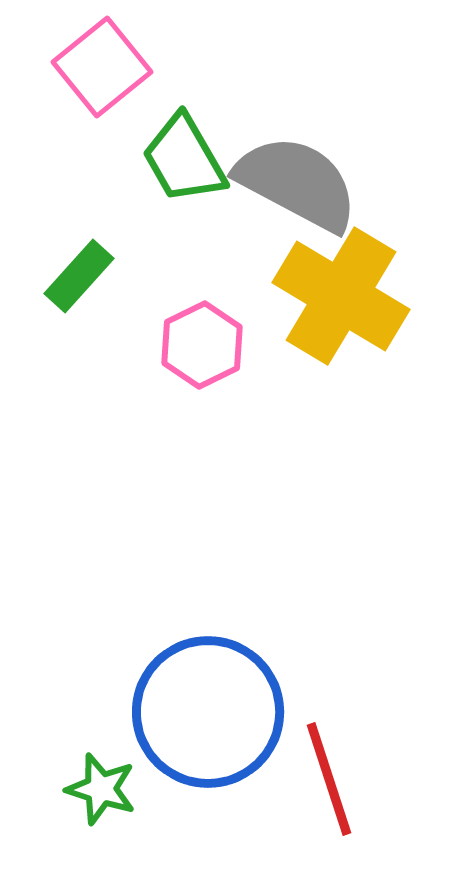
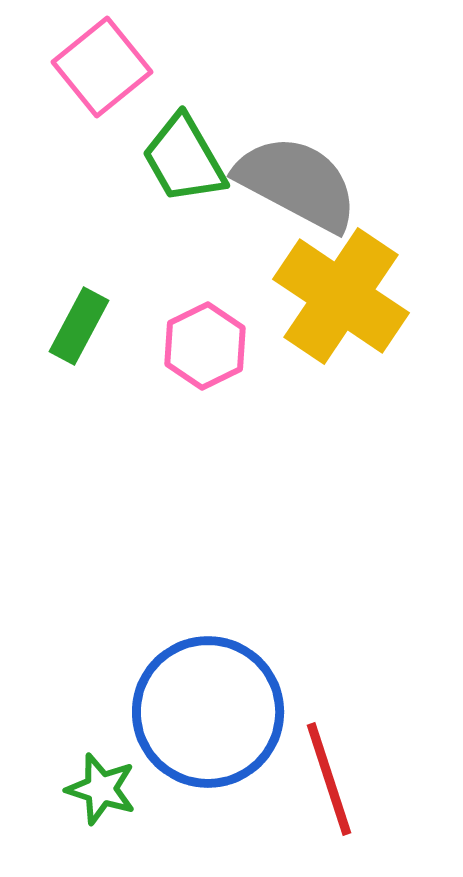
green rectangle: moved 50 px down; rotated 14 degrees counterclockwise
yellow cross: rotated 3 degrees clockwise
pink hexagon: moved 3 px right, 1 px down
